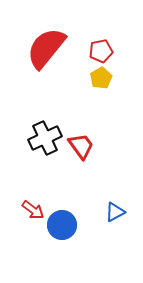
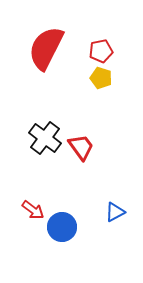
red semicircle: rotated 12 degrees counterclockwise
yellow pentagon: rotated 25 degrees counterclockwise
black cross: rotated 28 degrees counterclockwise
red trapezoid: moved 1 px down
blue circle: moved 2 px down
